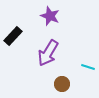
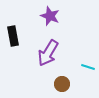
black rectangle: rotated 54 degrees counterclockwise
